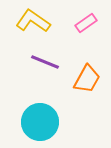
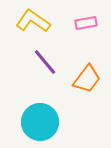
pink rectangle: rotated 25 degrees clockwise
purple line: rotated 28 degrees clockwise
orange trapezoid: rotated 8 degrees clockwise
